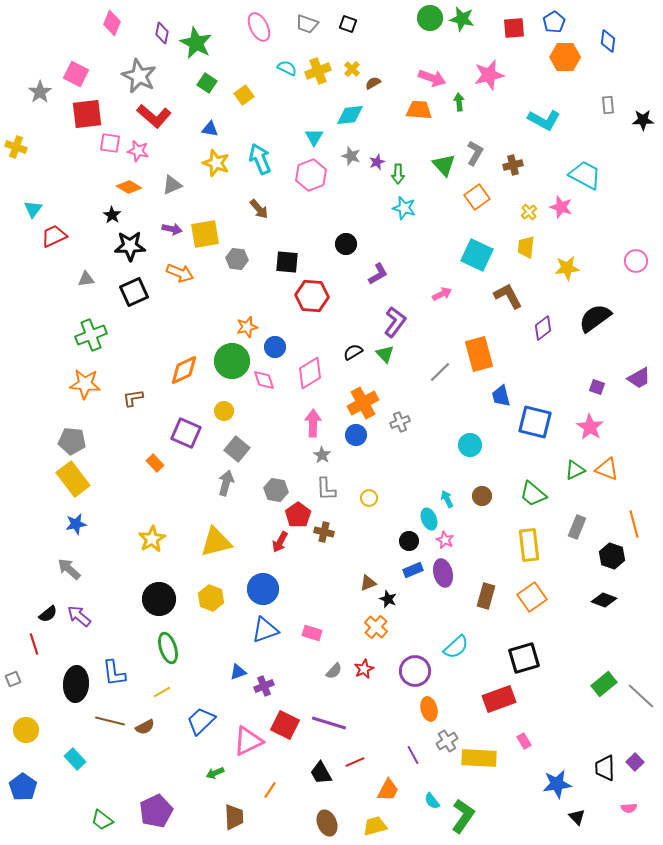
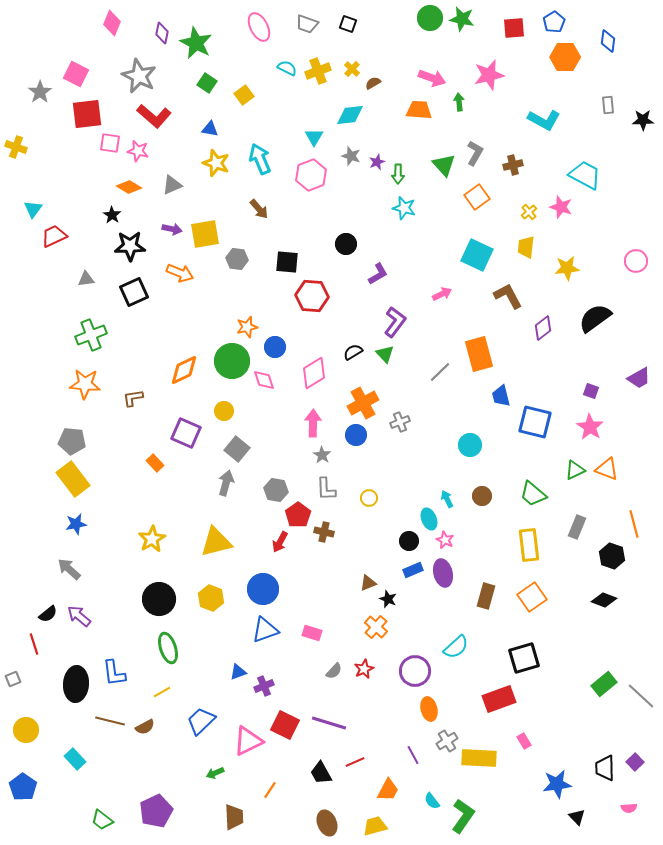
pink diamond at (310, 373): moved 4 px right
purple square at (597, 387): moved 6 px left, 4 px down
